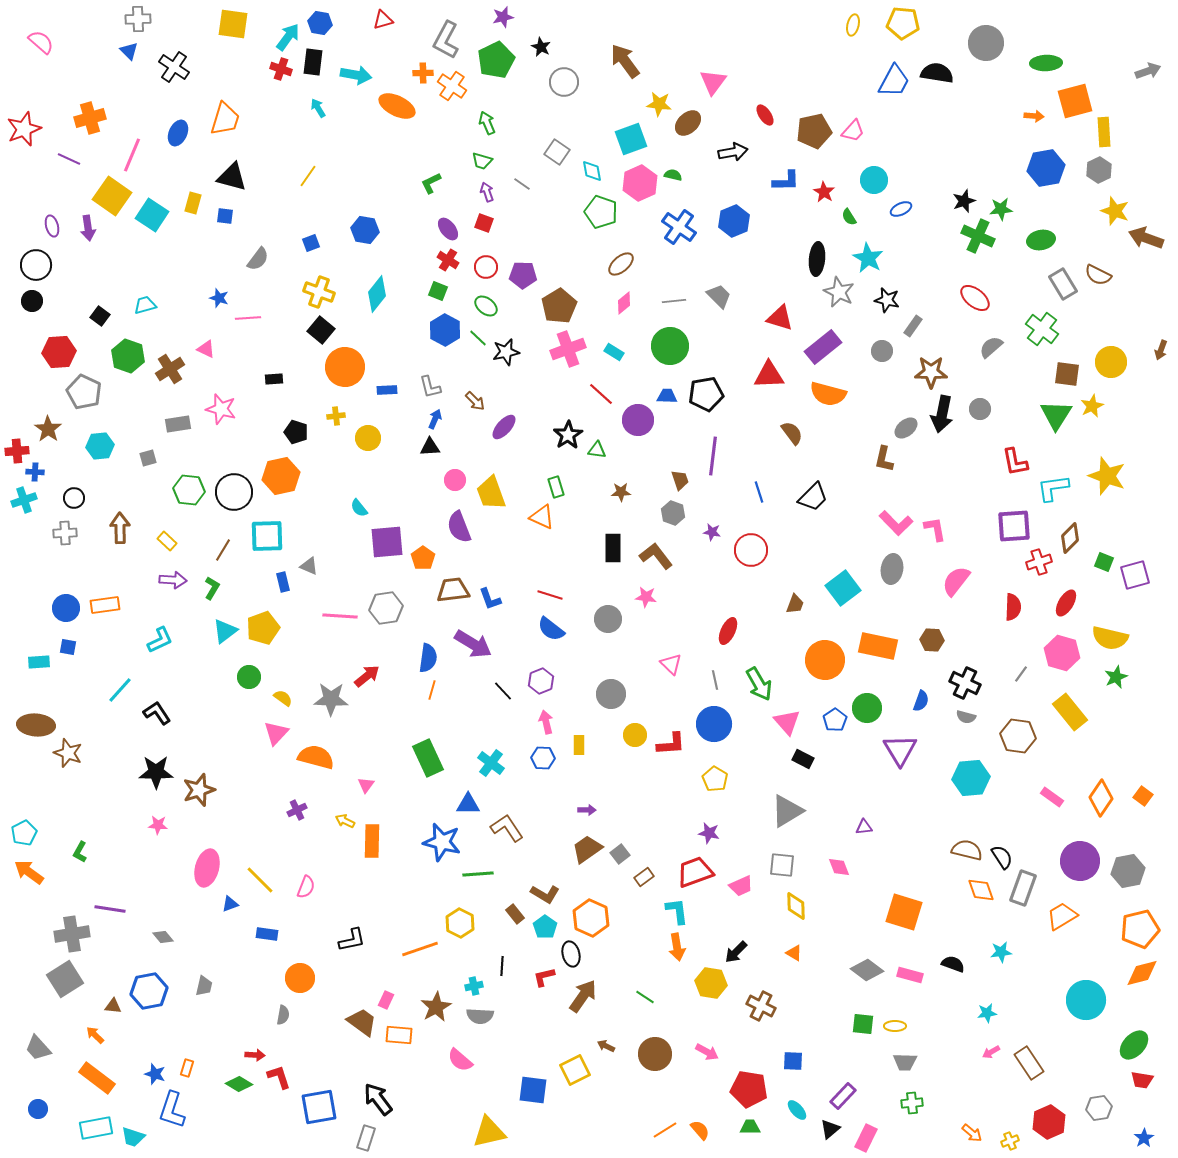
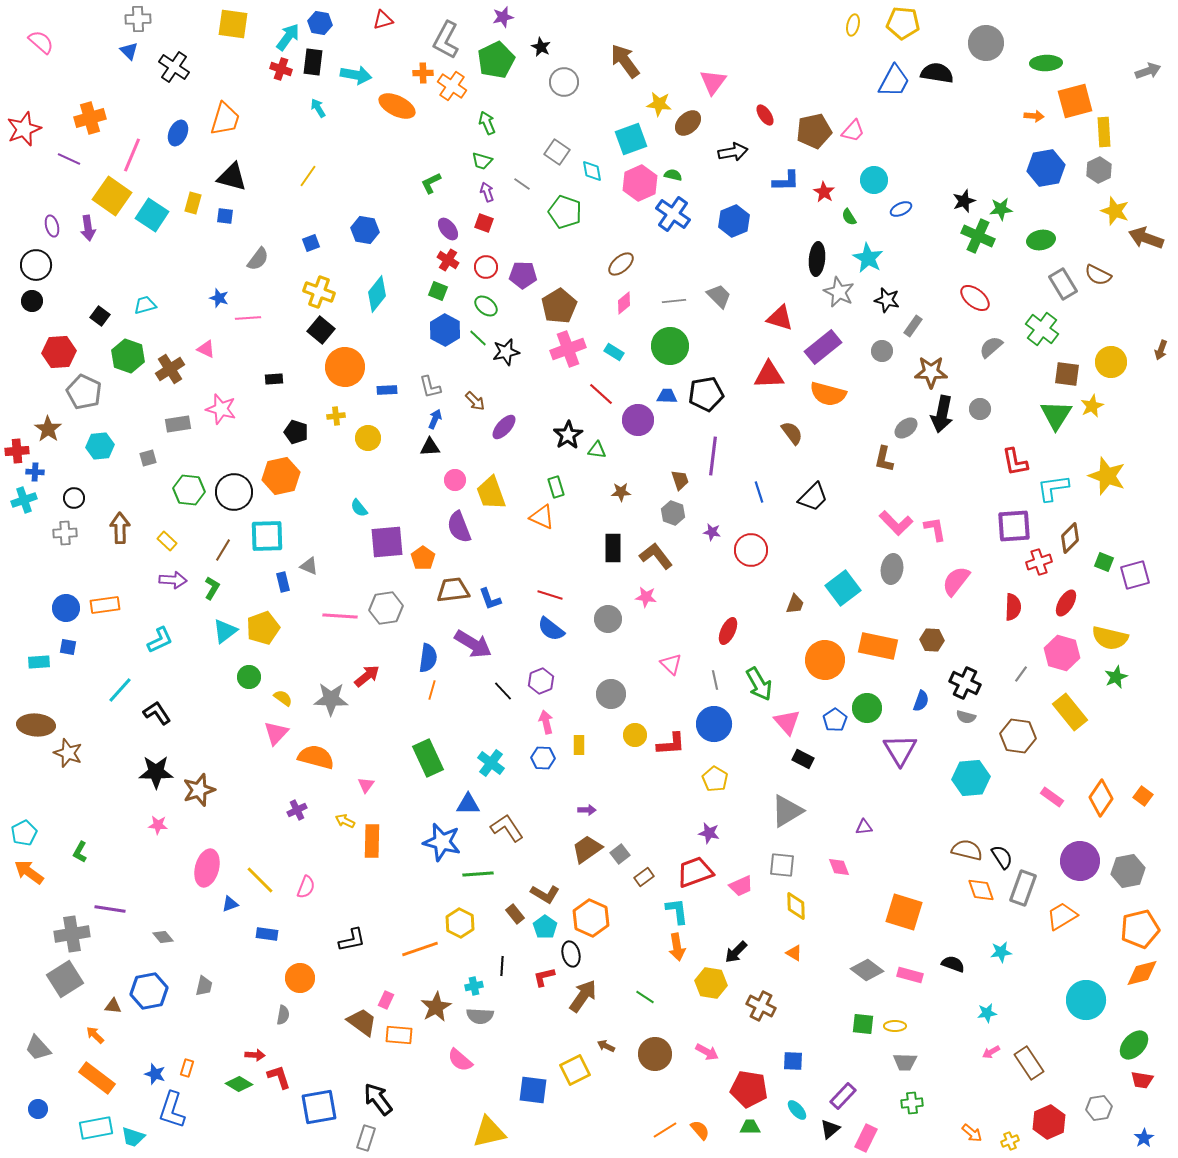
green pentagon at (601, 212): moved 36 px left
blue cross at (679, 227): moved 6 px left, 13 px up
